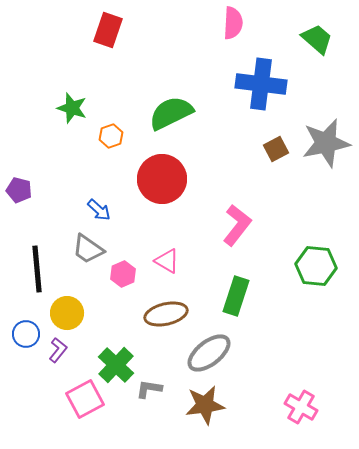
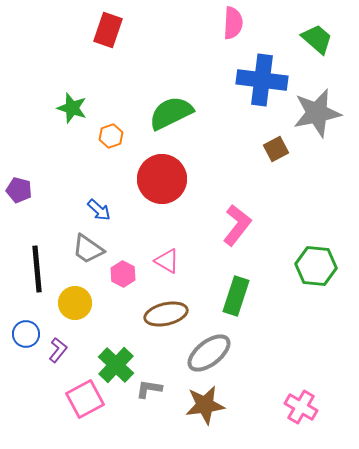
blue cross: moved 1 px right, 4 px up
gray star: moved 9 px left, 30 px up
pink hexagon: rotated 10 degrees counterclockwise
yellow circle: moved 8 px right, 10 px up
